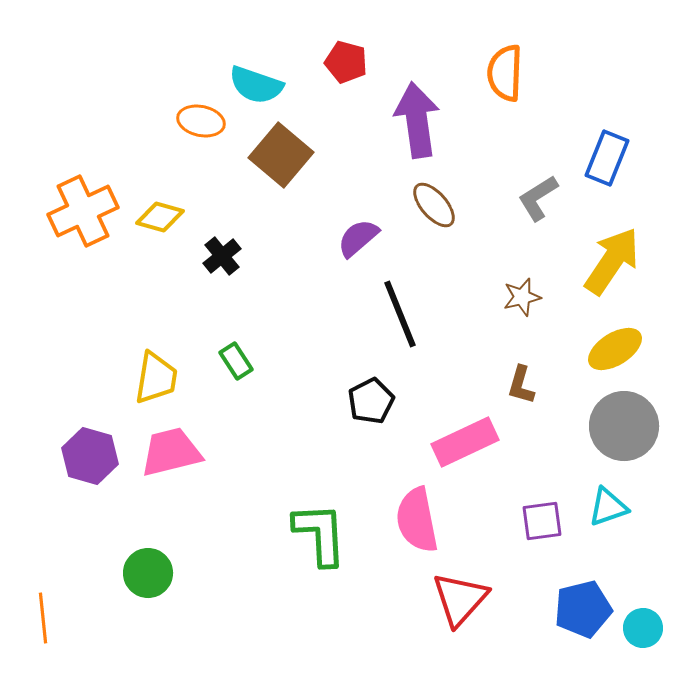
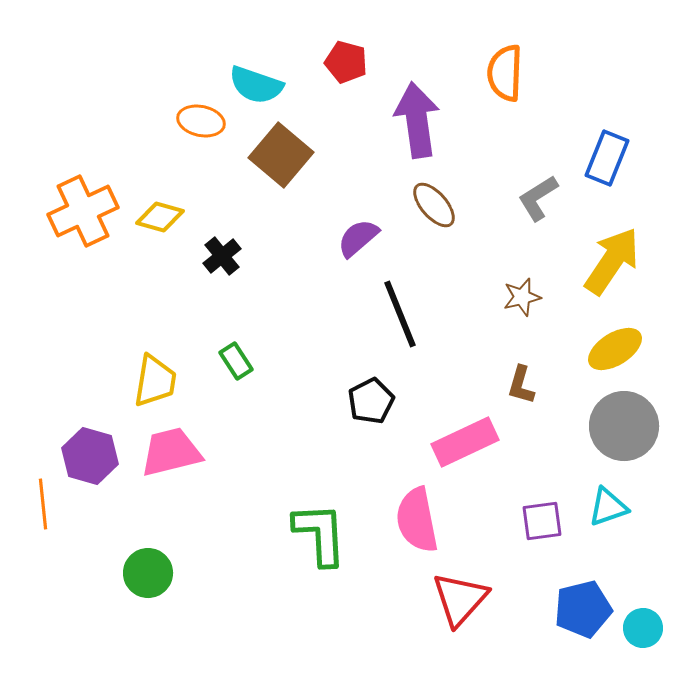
yellow trapezoid: moved 1 px left, 3 px down
orange line: moved 114 px up
